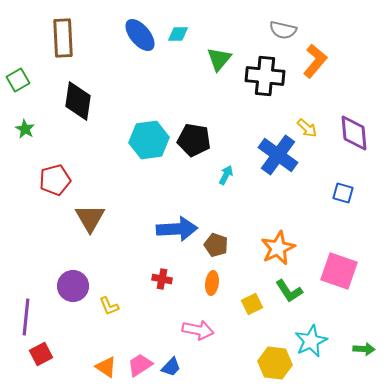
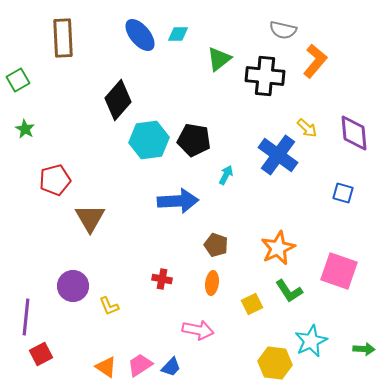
green triangle: rotated 12 degrees clockwise
black diamond: moved 40 px right, 1 px up; rotated 33 degrees clockwise
blue arrow: moved 1 px right, 28 px up
